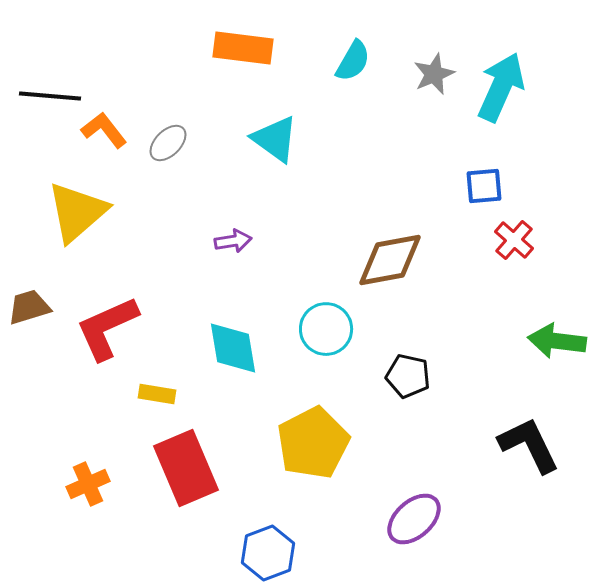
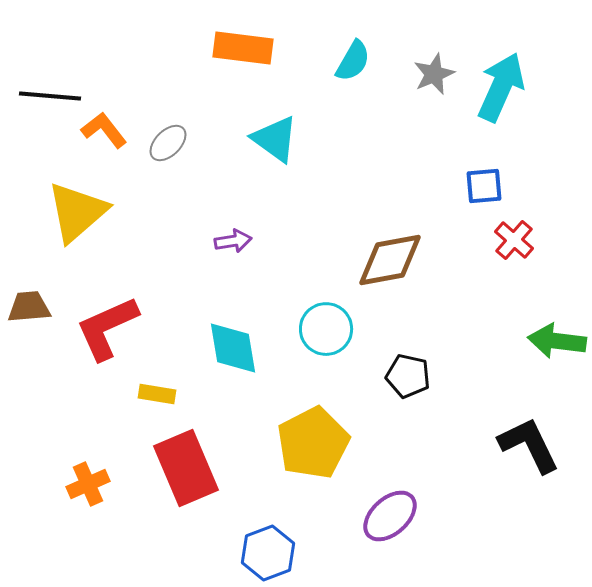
brown trapezoid: rotated 12 degrees clockwise
purple ellipse: moved 24 px left, 3 px up
